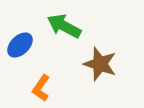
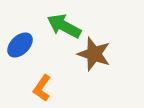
brown star: moved 6 px left, 10 px up
orange L-shape: moved 1 px right
